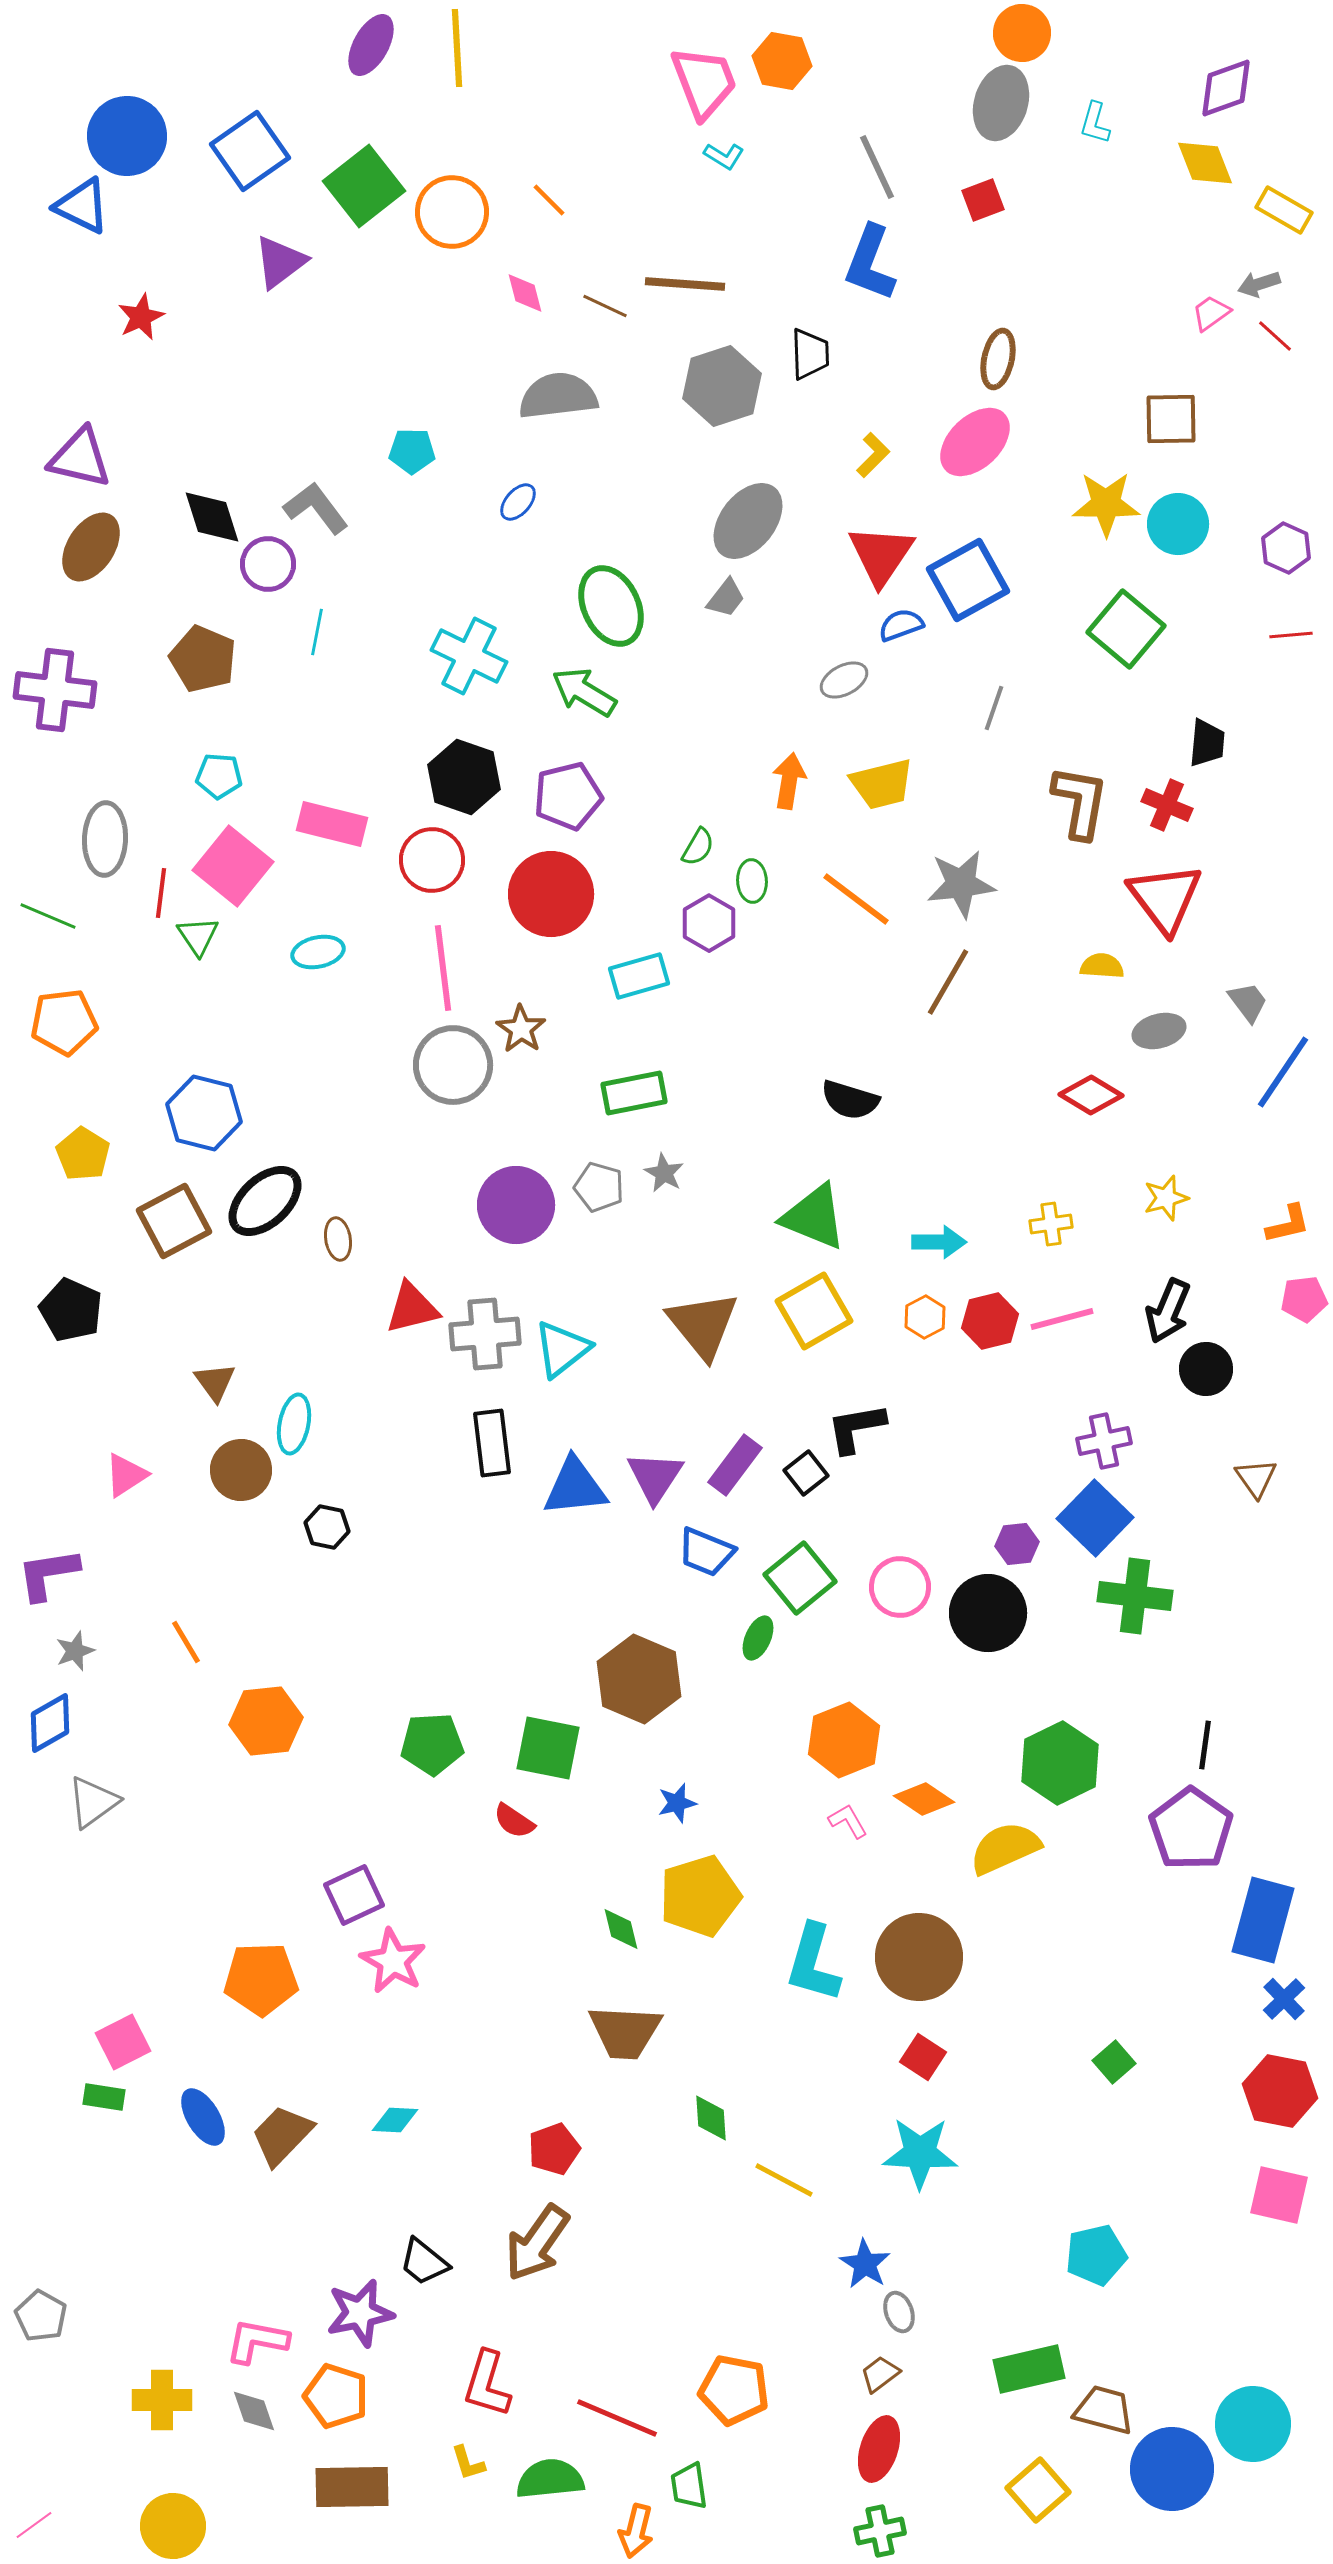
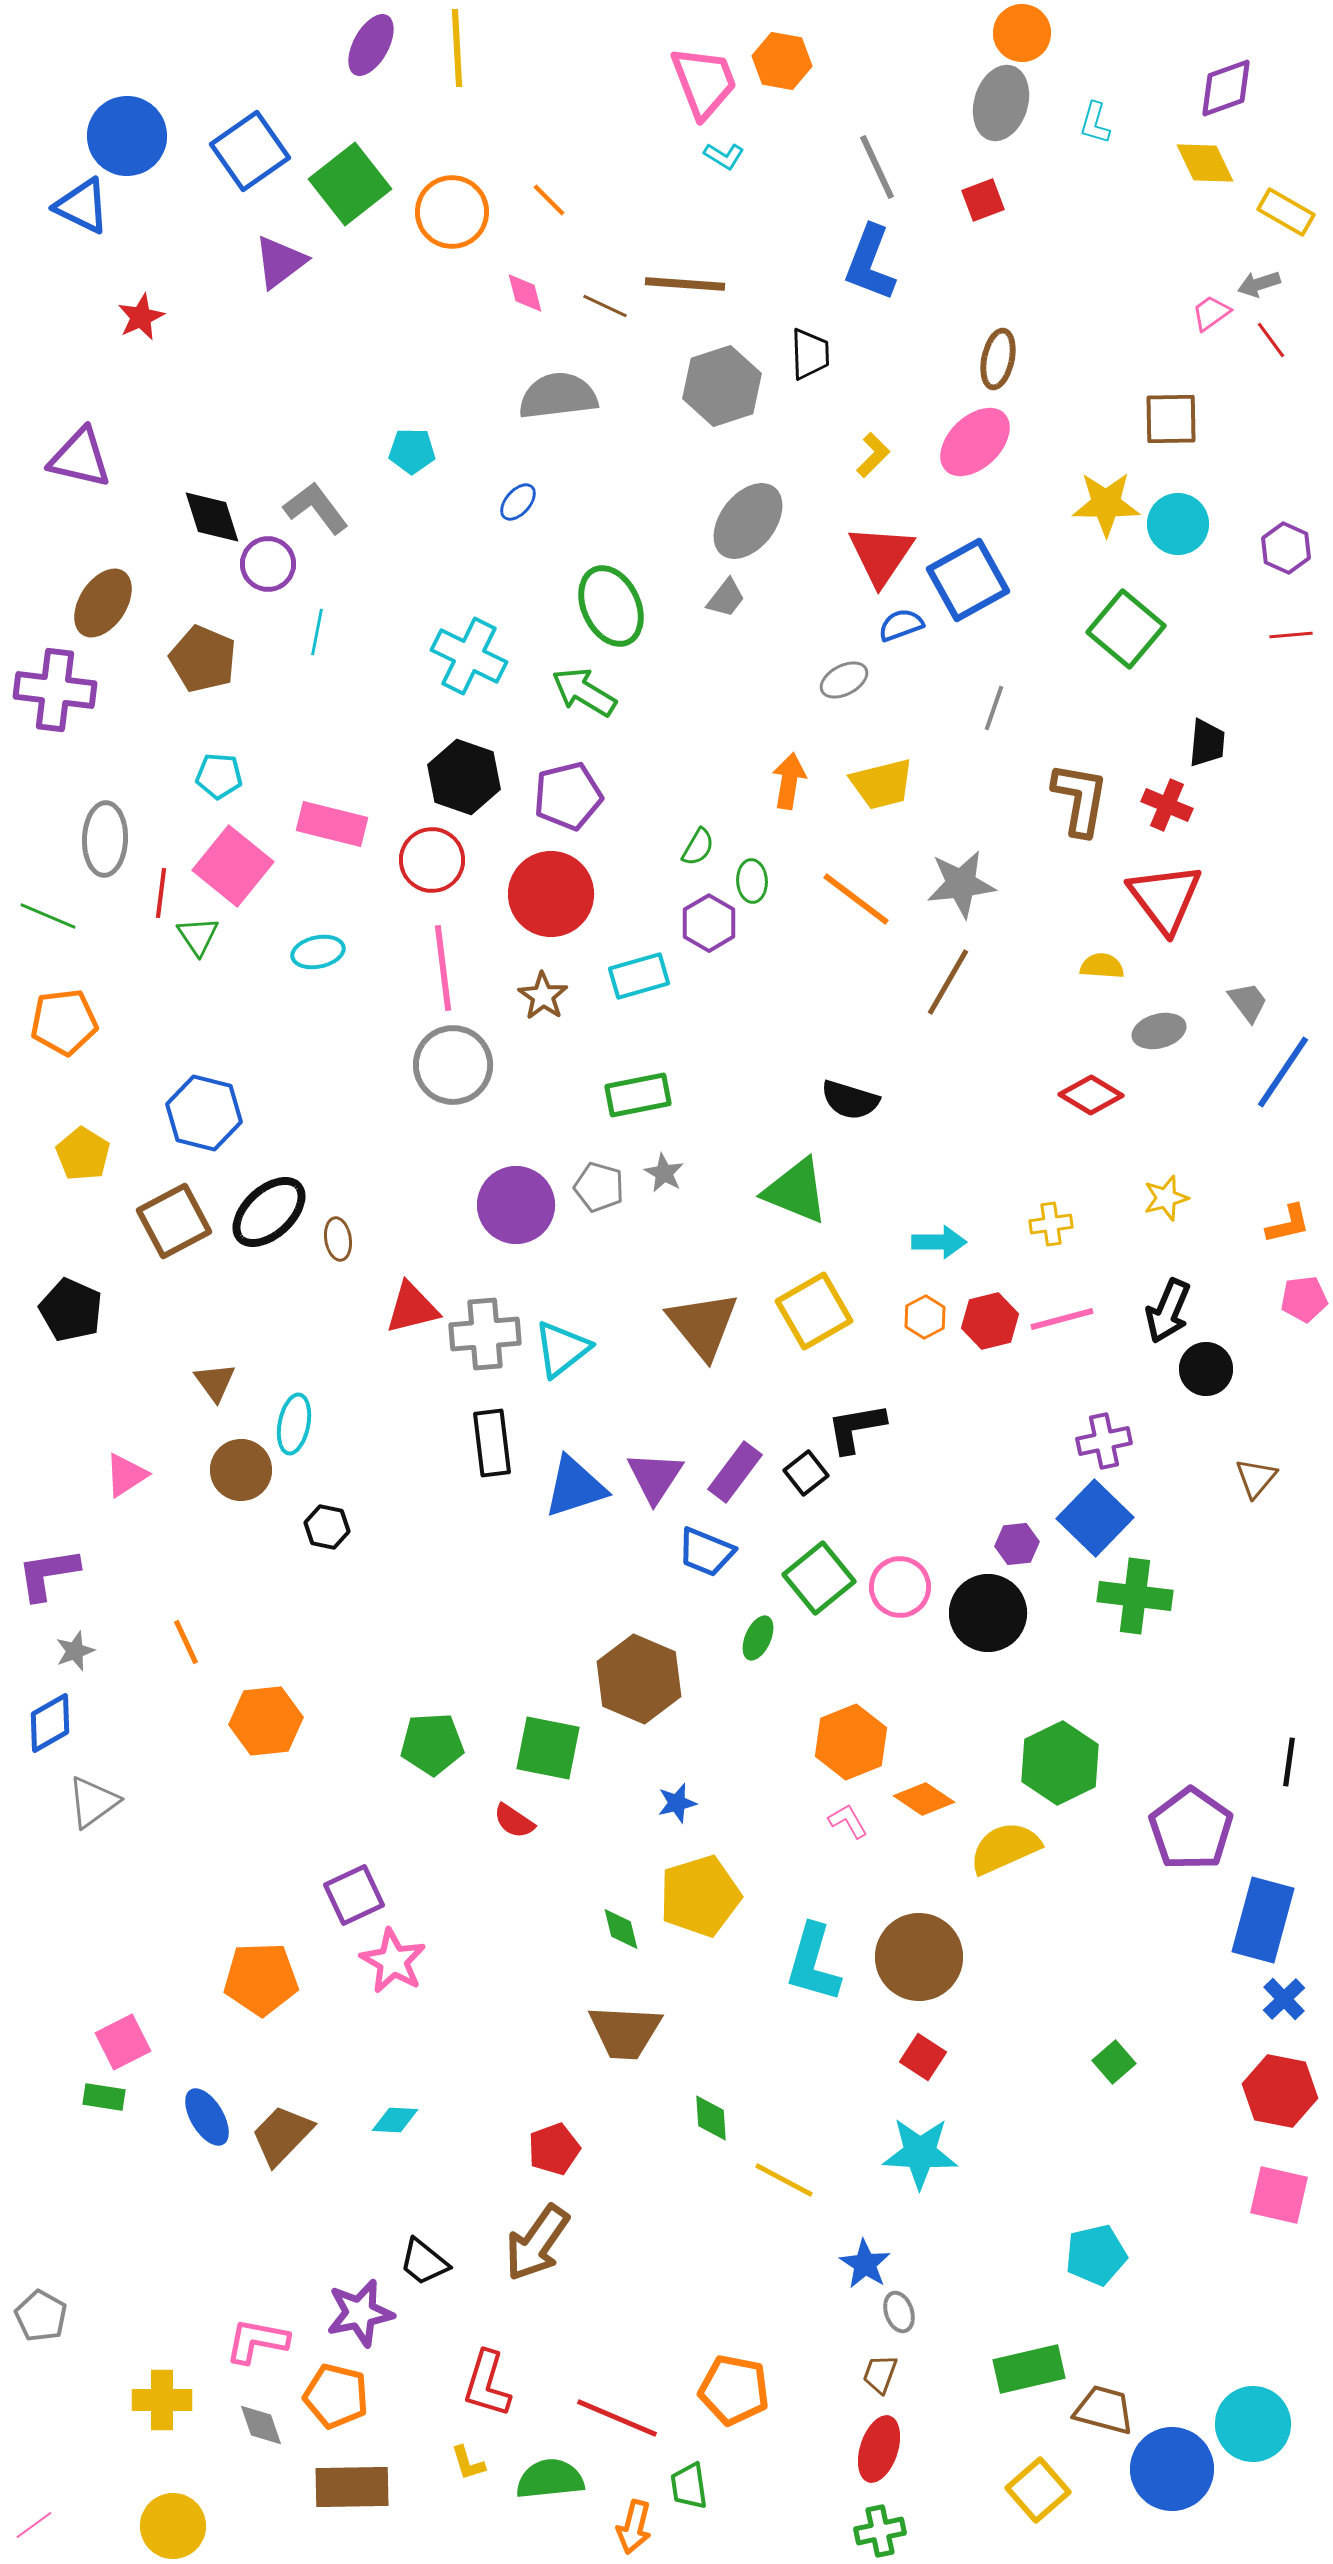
yellow diamond at (1205, 163): rotated 4 degrees counterclockwise
green square at (364, 186): moved 14 px left, 2 px up
yellow rectangle at (1284, 210): moved 2 px right, 2 px down
red line at (1275, 336): moved 4 px left, 4 px down; rotated 12 degrees clockwise
brown ellipse at (91, 547): moved 12 px right, 56 px down
brown L-shape at (1080, 802): moved 3 px up
brown star at (521, 1029): moved 22 px right, 33 px up
green rectangle at (634, 1093): moved 4 px right, 2 px down
black ellipse at (265, 1201): moved 4 px right, 11 px down
green triangle at (814, 1217): moved 18 px left, 26 px up
purple rectangle at (735, 1465): moved 7 px down
brown triangle at (1256, 1478): rotated 15 degrees clockwise
blue triangle at (575, 1487): rotated 12 degrees counterclockwise
green square at (800, 1578): moved 19 px right
orange line at (186, 1642): rotated 6 degrees clockwise
orange hexagon at (844, 1740): moved 7 px right, 2 px down
black line at (1205, 1745): moved 84 px right, 17 px down
blue ellipse at (203, 2117): moved 4 px right
brown trapezoid at (880, 2374): rotated 33 degrees counterclockwise
orange pentagon at (336, 2396): rotated 4 degrees counterclockwise
gray diamond at (254, 2411): moved 7 px right, 14 px down
orange arrow at (636, 2531): moved 2 px left, 4 px up
